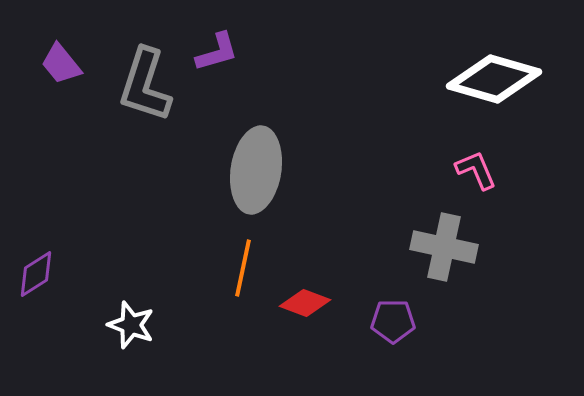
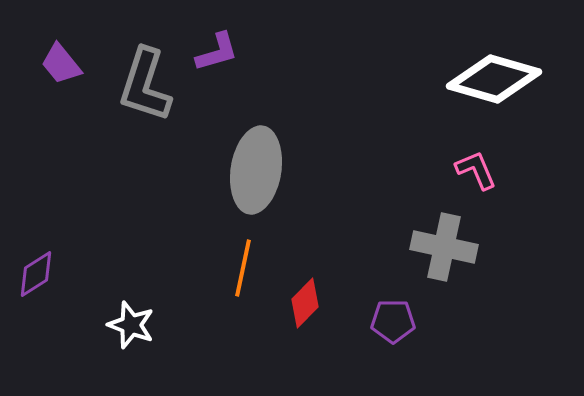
red diamond: rotated 66 degrees counterclockwise
